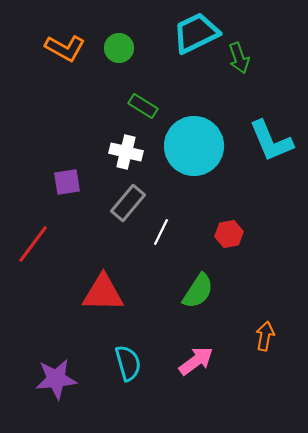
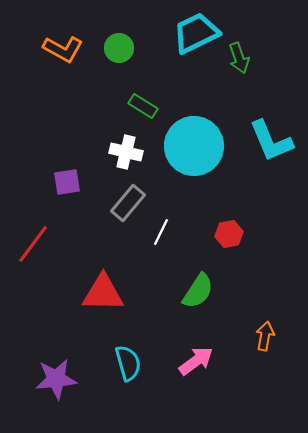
orange L-shape: moved 2 px left, 1 px down
